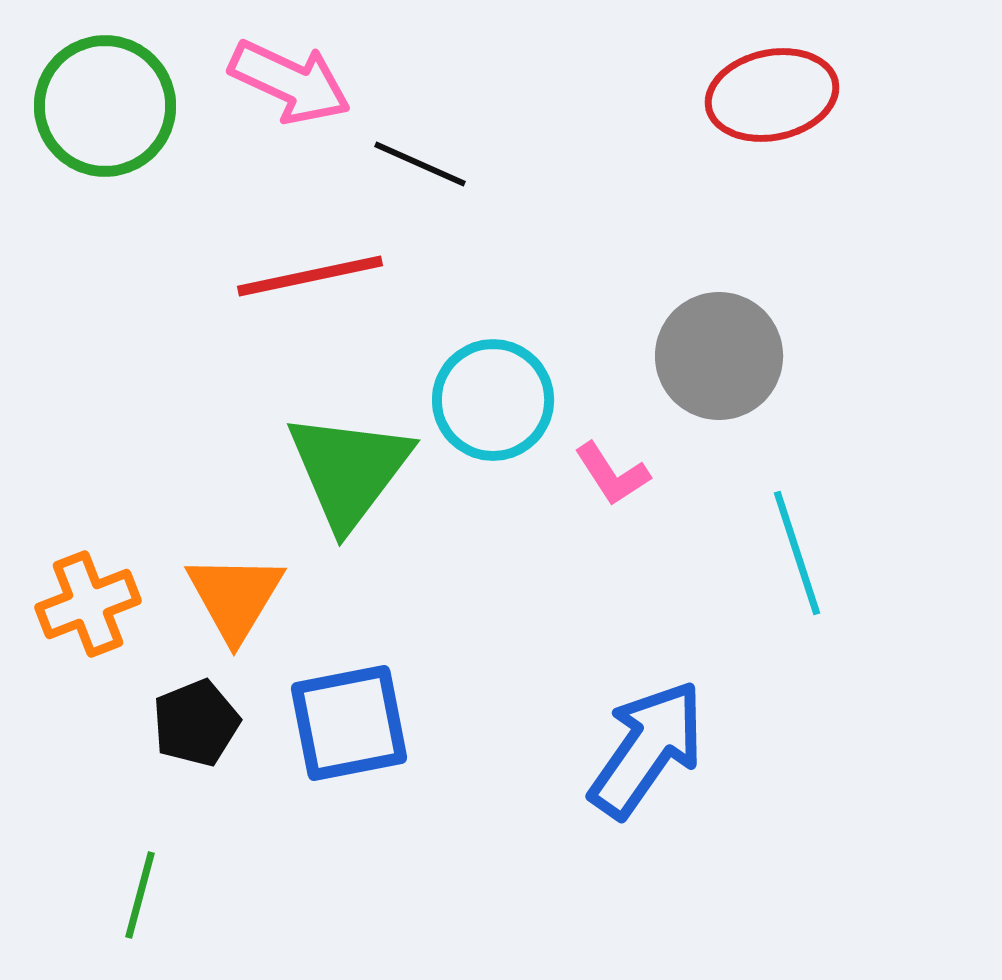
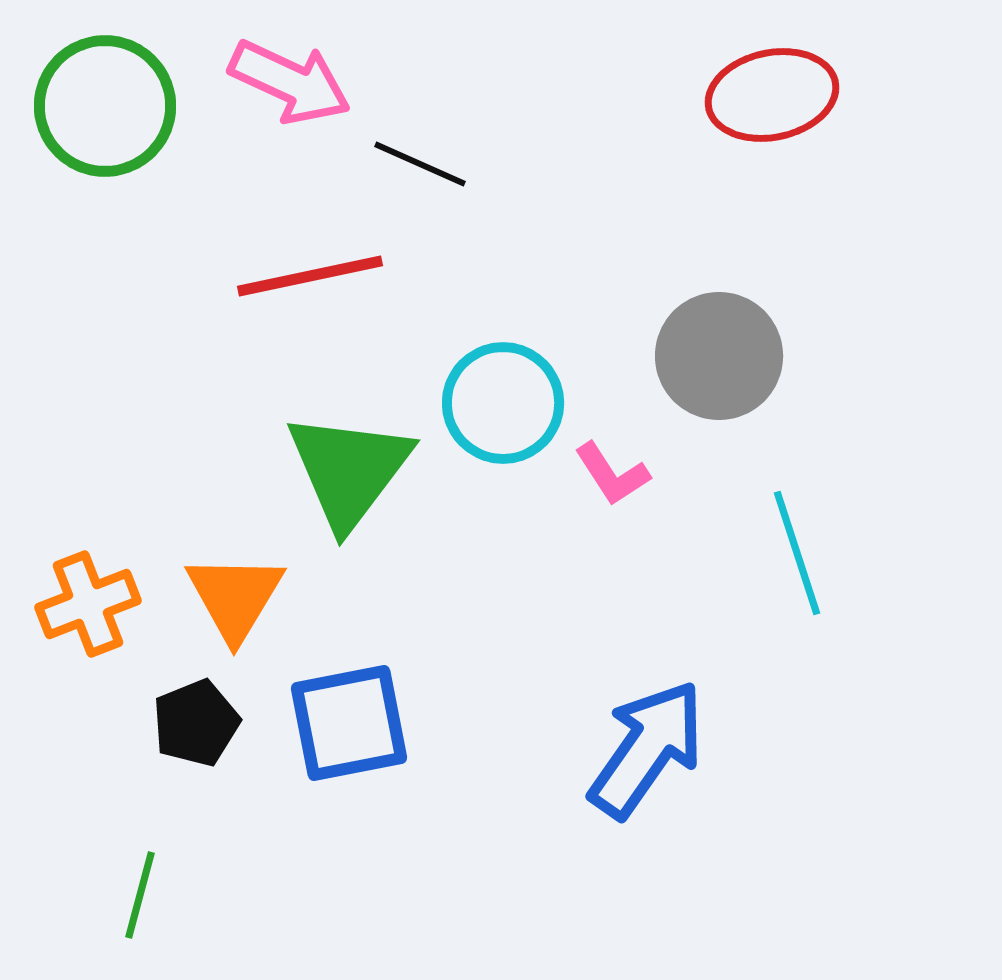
cyan circle: moved 10 px right, 3 px down
